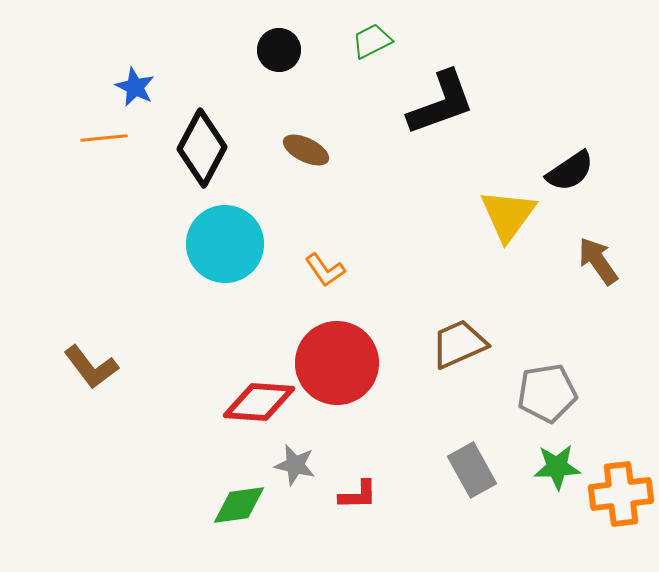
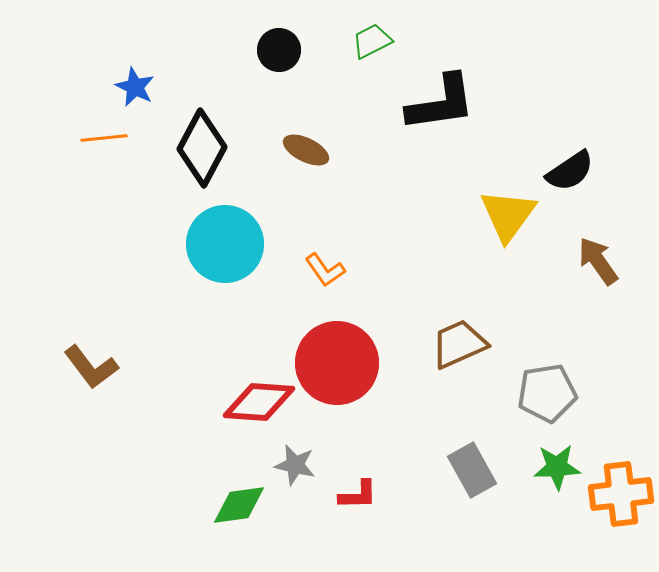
black L-shape: rotated 12 degrees clockwise
